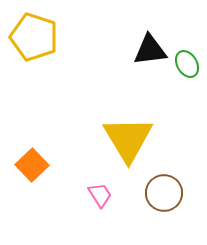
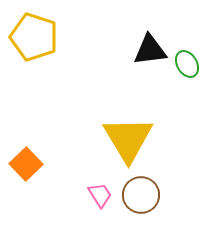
orange square: moved 6 px left, 1 px up
brown circle: moved 23 px left, 2 px down
